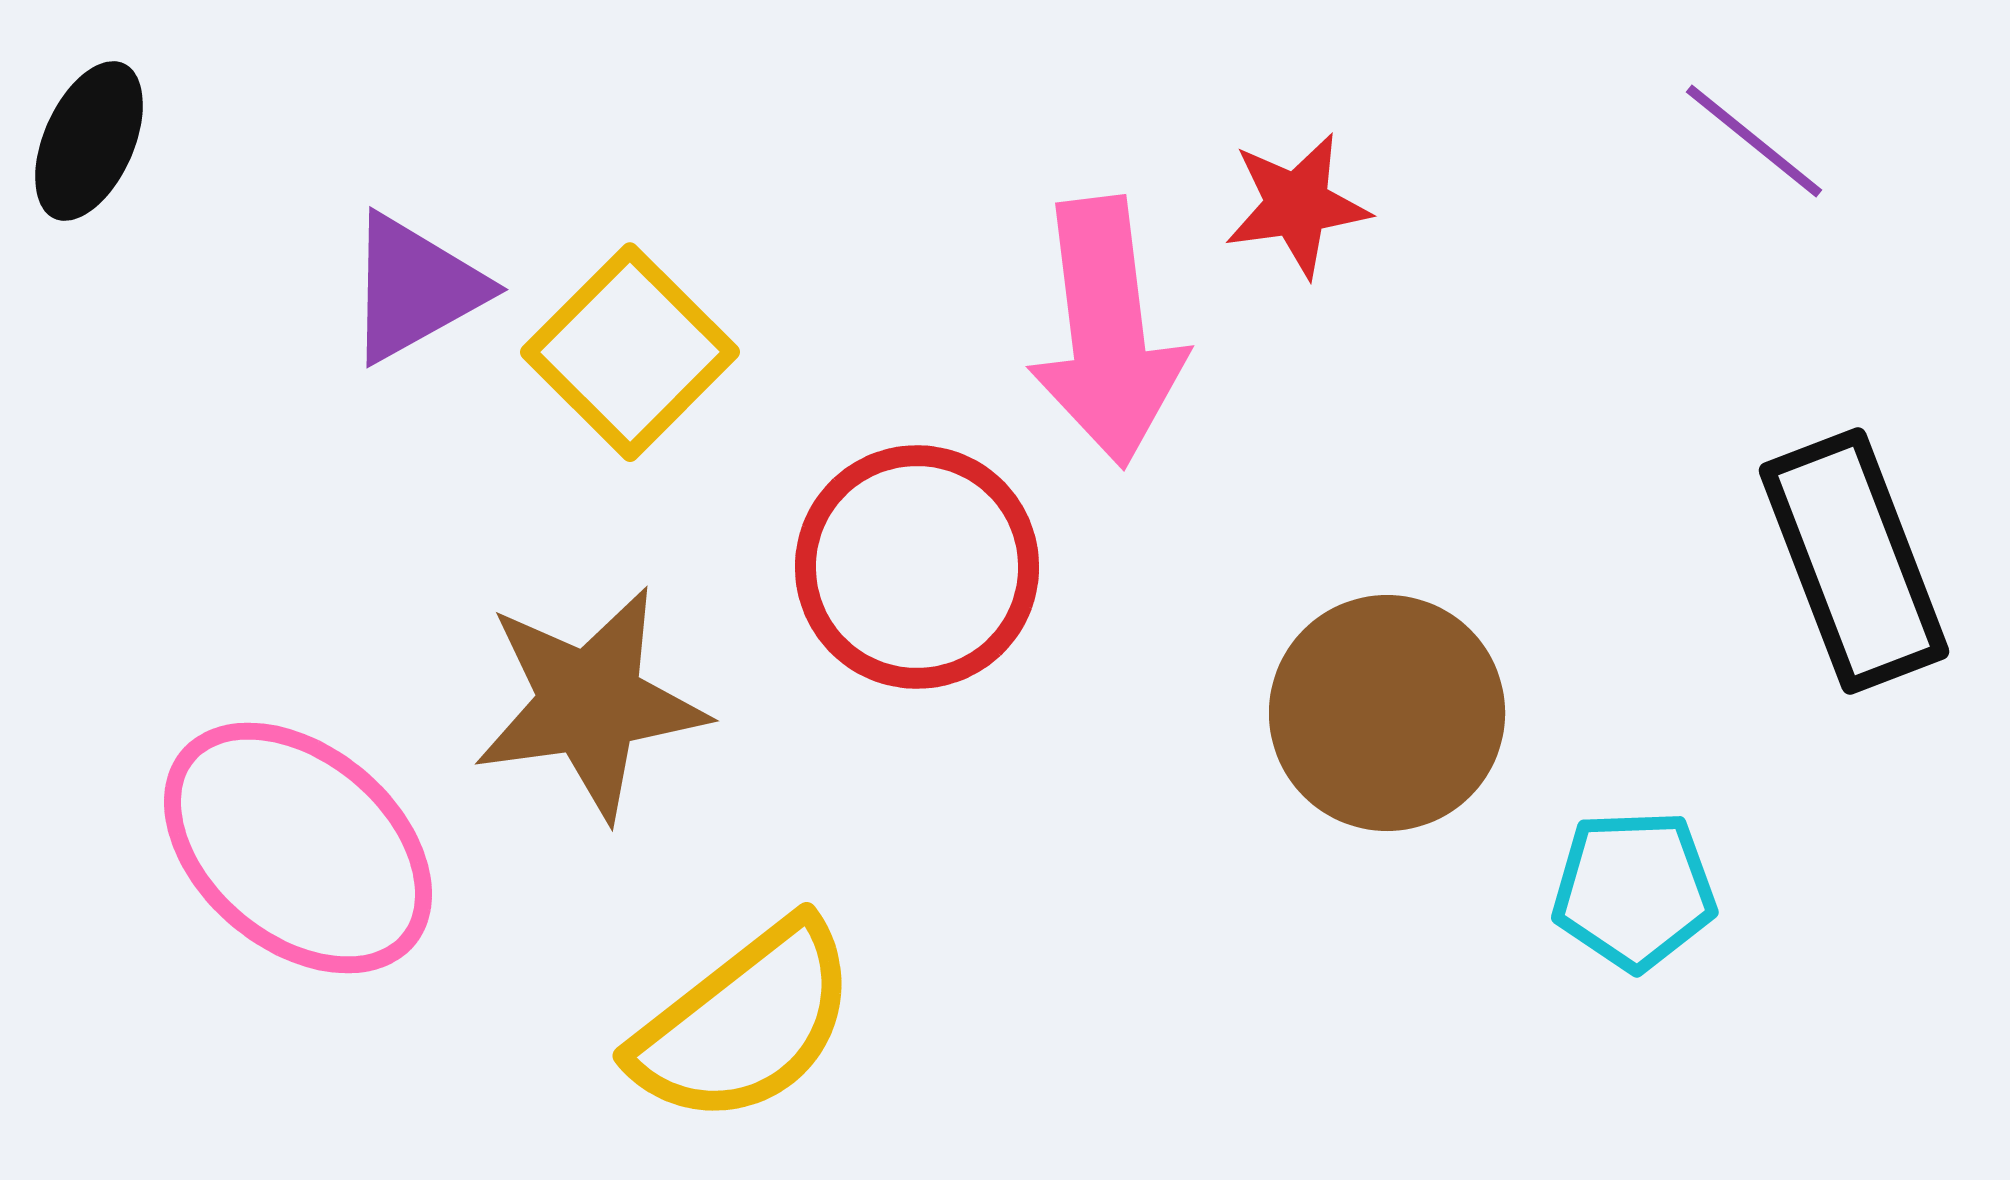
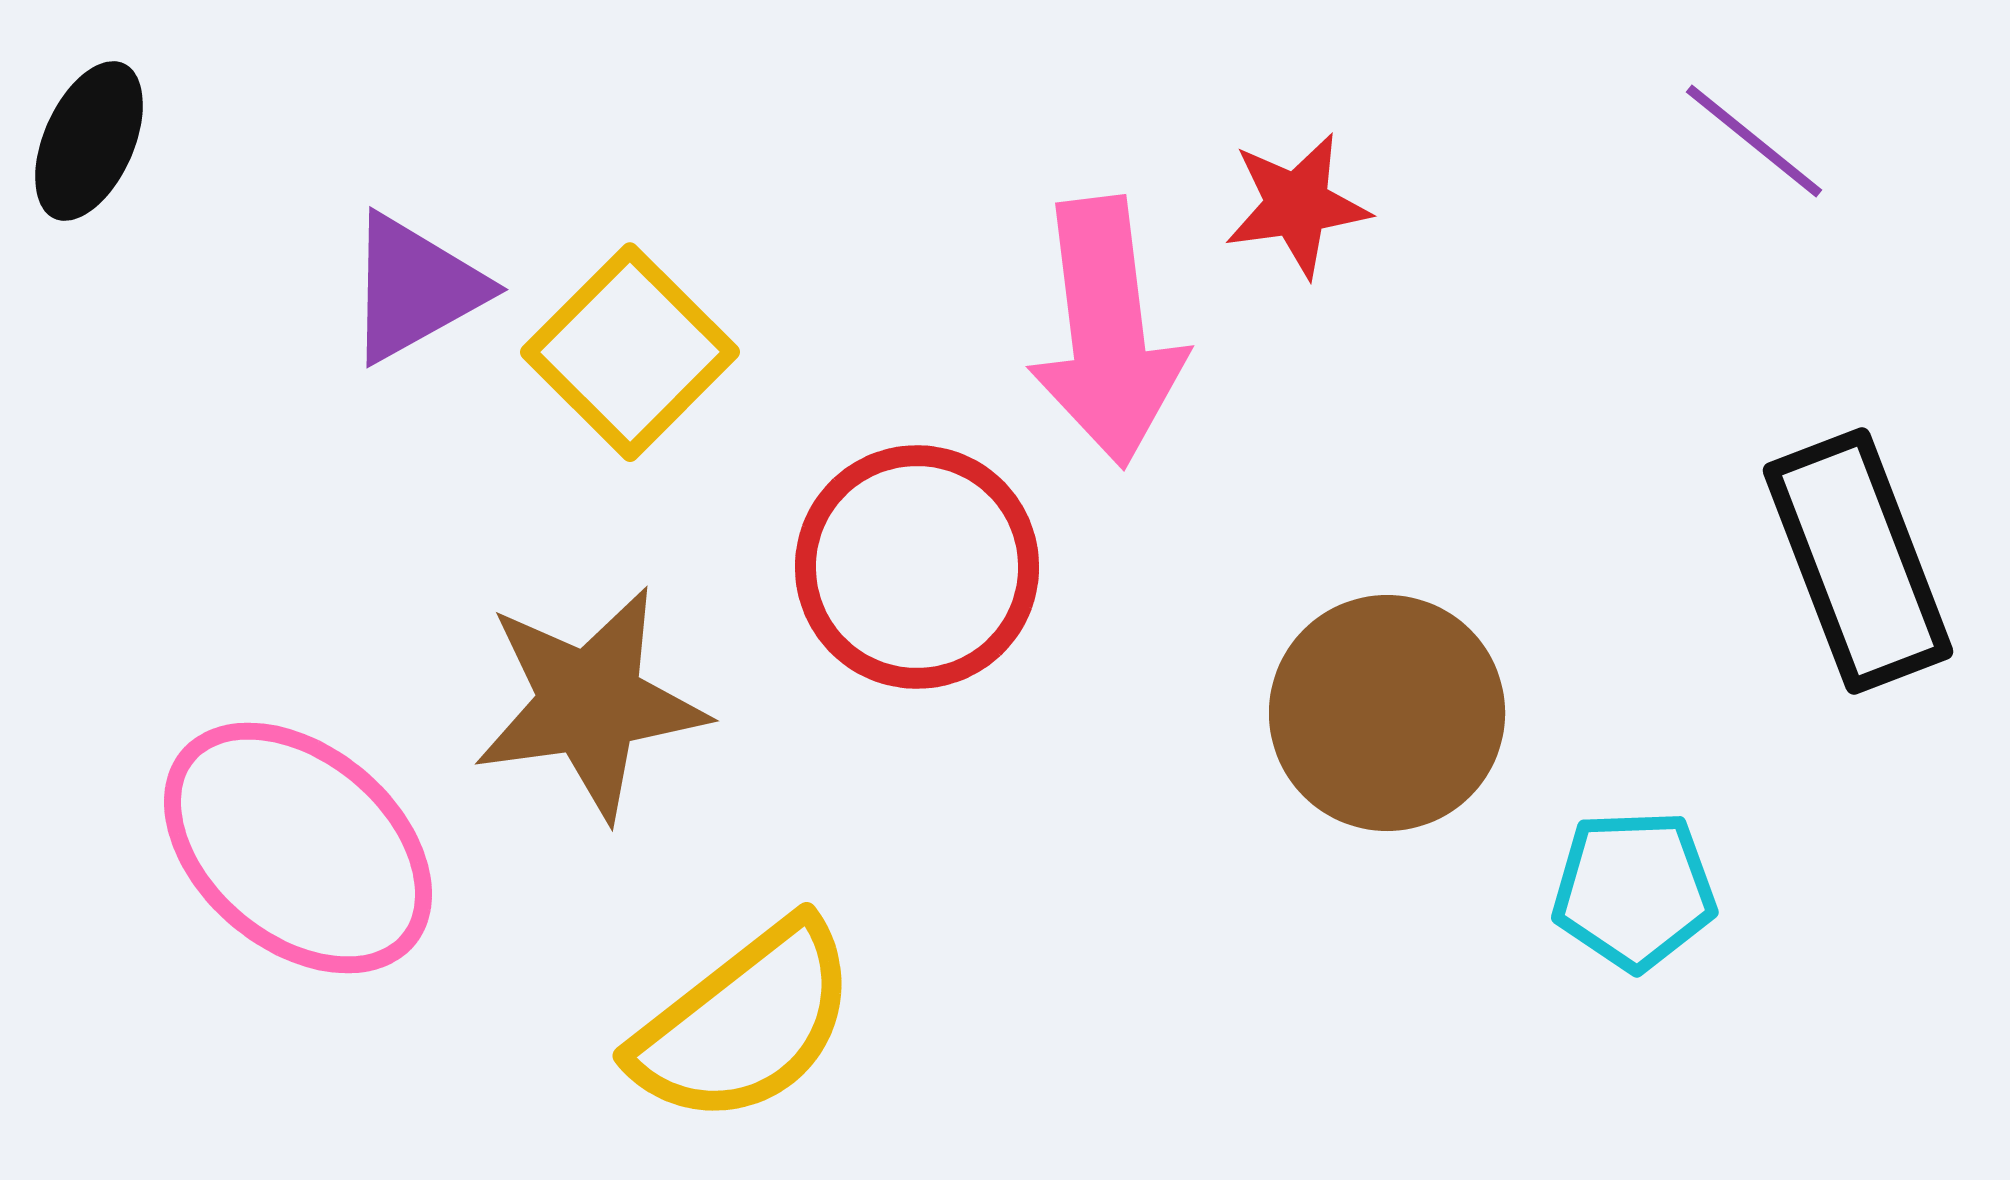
black rectangle: moved 4 px right
